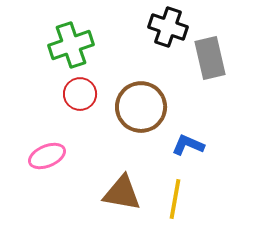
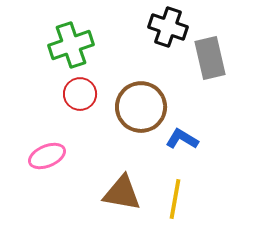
blue L-shape: moved 6 px left, 6 px up; rotated 8 degrees clockwise
